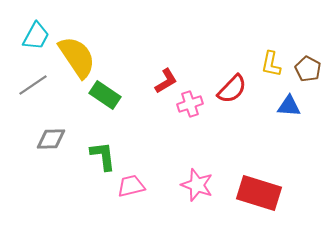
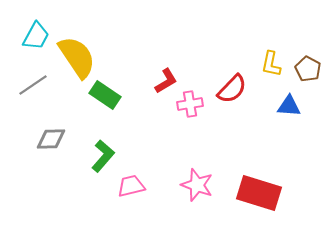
pink cross: rotated 10 degrees clockwise
green L-shape: rotated 48 degrees clockwise
